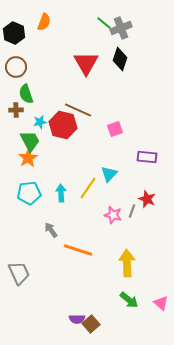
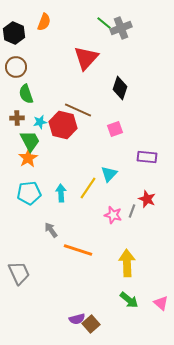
black diamond: moved 29 px down
red triangle: moved 5 px up; rotated 12 degrees clockwise
brown cross: moved 1 px right, 8 px down
purple semicircle: rotated 14 degrees counterclockwise
